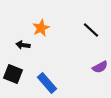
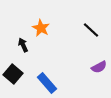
orange star: rotated 18 degrees counterclockwise
black arrow: rotated 56 degrees clockwise
purple semicircle: moved 1 px left
black square: rotated 18 degrees clockwise
